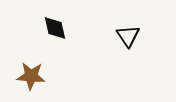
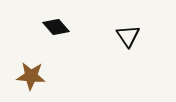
black diamond: moved 1 px right, 1 px up; rotated 28 degrees counterclockwise
